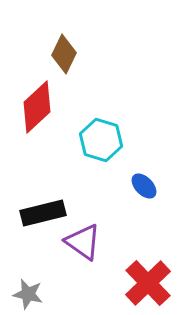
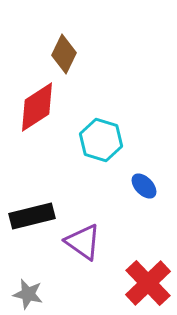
red diamond: rotated 10 degrees clockwise
black rectangle: moved 11 px left, 3 px down
